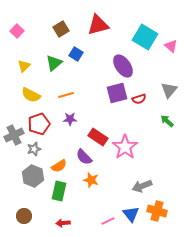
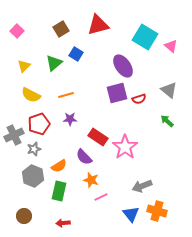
gray triangle: rotated 30 degrees counterclockwise
pink line: moved 7 px left, 24 px up
